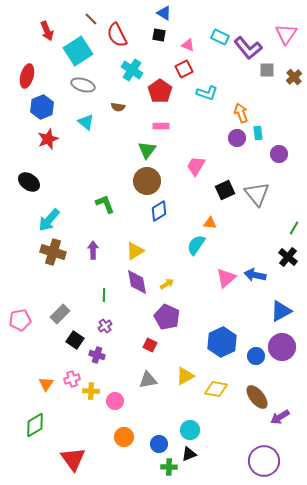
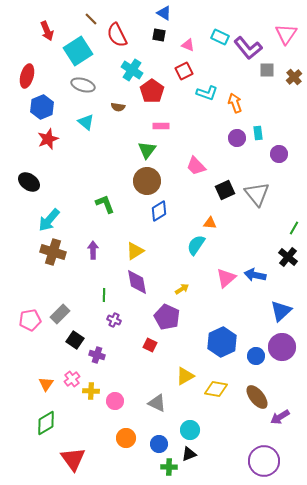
red square at (184, 69): moved 2 px down
red pentagon at (160, 91): moved 8 px left
orange arrow at (241, 113): moved 6 px left, 10 px up
pink trapezoid at (196, 166): rotated 75 degrees counterclockwise
yellow arrow at (167, 284): moved 15 px right, 5 px down
blue triangle at (281, 311): rotated 15 degrees counterclockwise
pink pentagon at (20, 320): moved 10 px right
purple cross at (105, 326): moved 9 px right, 6 px up; rotated 32 degrees counterclockwise
pink cross at (72, 379): rotated 21 degrees counterclockwise
gray triangle at (148, 380): moved 9 px right, 23 px down; rotated 36 degrees clockwise
green diamond at (35, 425): moved 11 px right, 2 px up
orange circle at (124, 437): moved 2 px right, 1 px down
